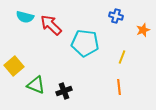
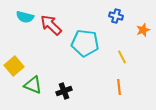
yellow line: rotated 48 degrees counterclockwise
green triangle: moved 3 px left
